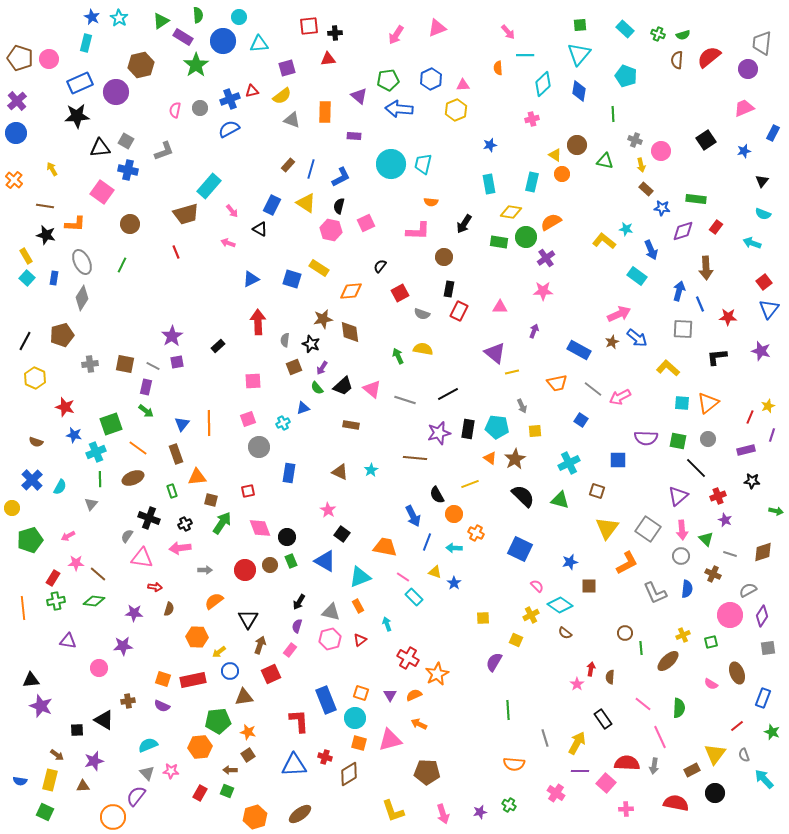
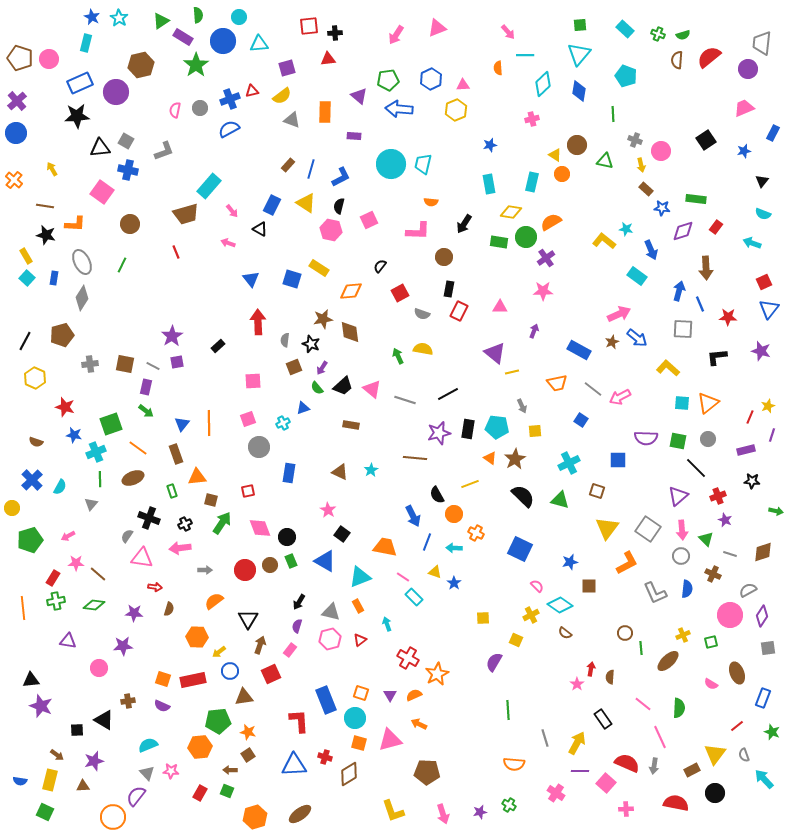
pink square at (366, 223): moved 3 px right, 3 px up
blue triangle at (251, 279): rotated 42 degrees counterclockwise
red square at (764, 282): rotated 14 degrees clockwise
green diamond at (94, 601): moved 4 px down
red semicircle at (627, 763): rotated 20 degrees clockwise
